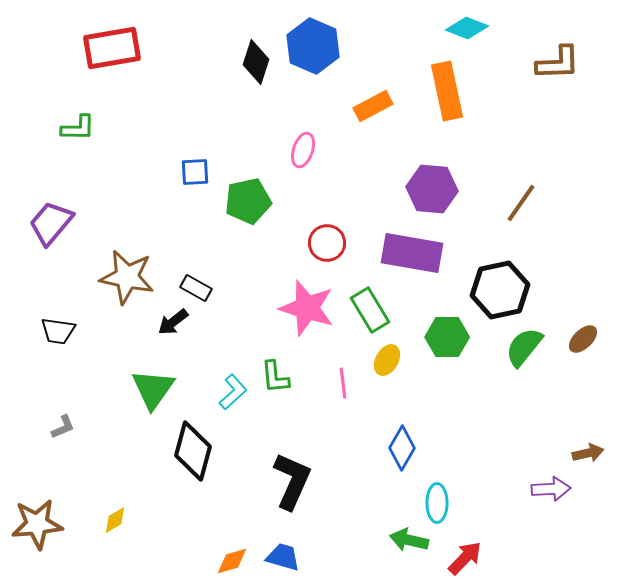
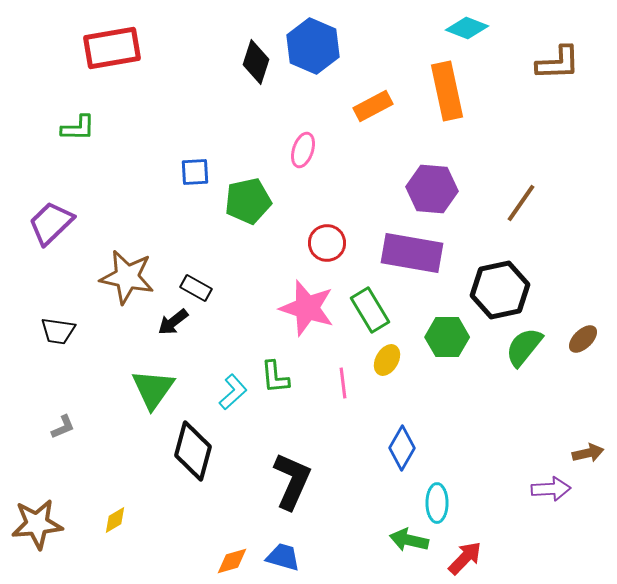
purple trapezoid at (51, 223): rotated 6 degrees clockwise
